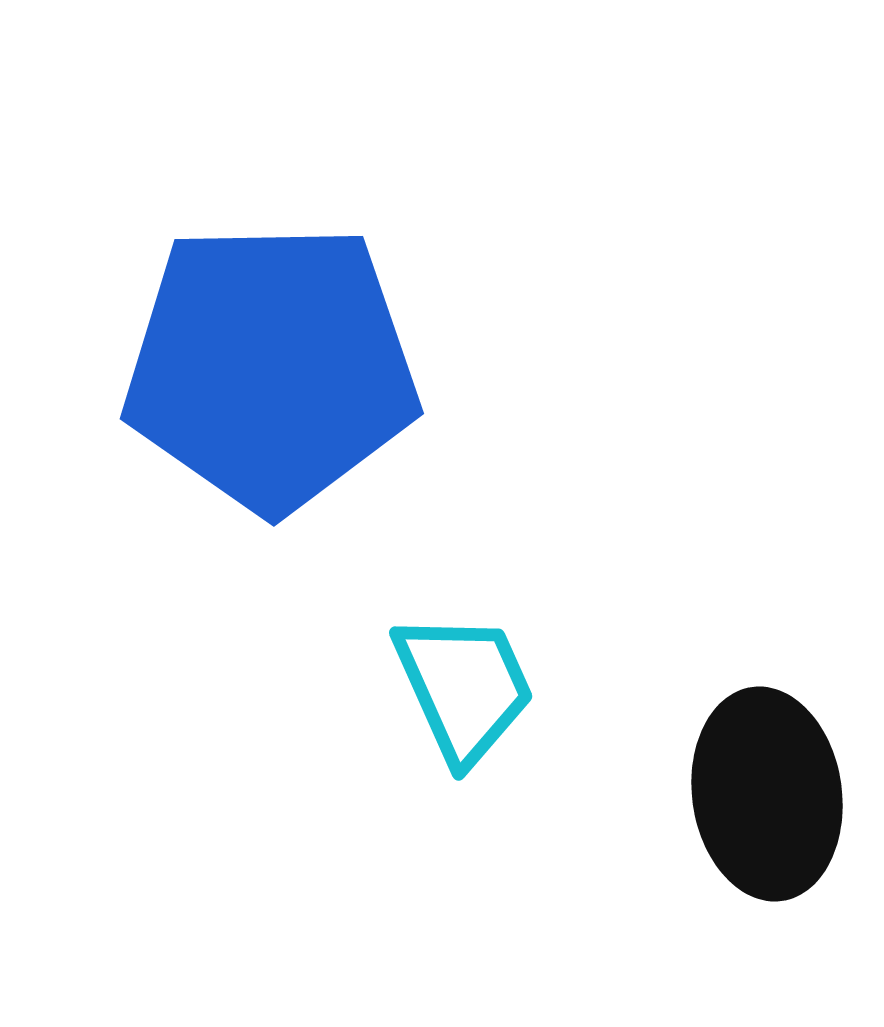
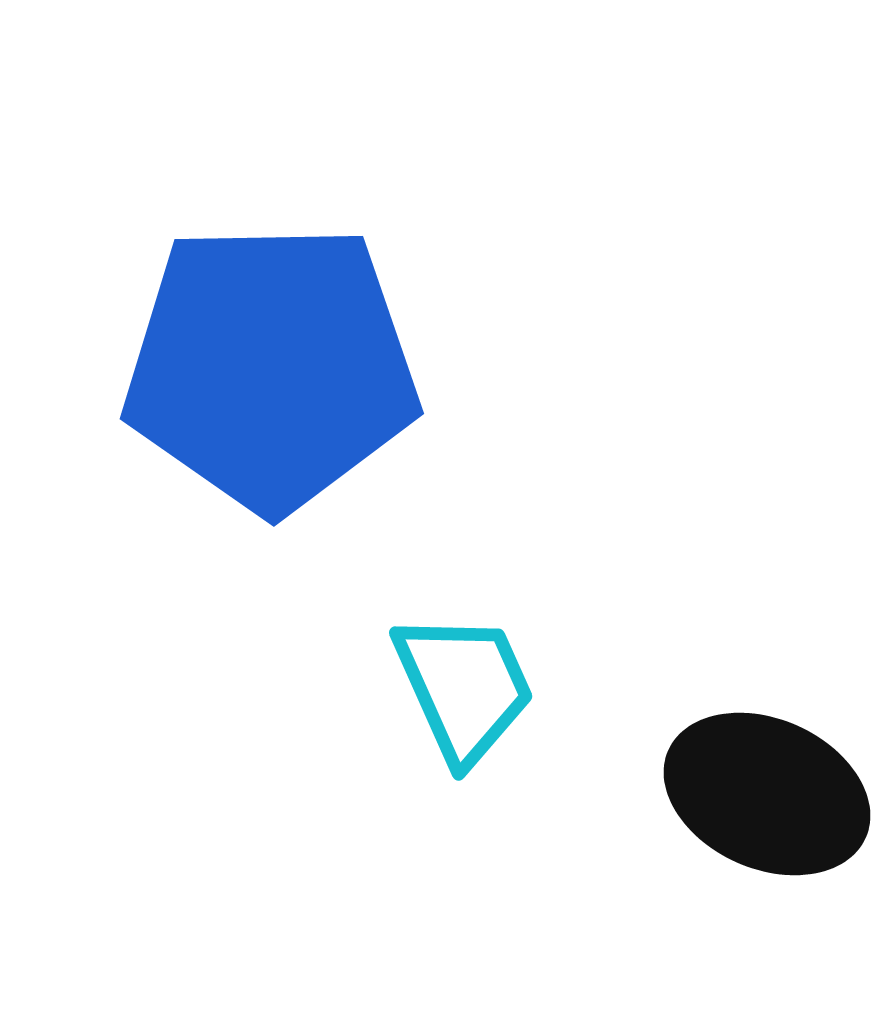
black ellipse: rotated 58 degrees counterclockwise
